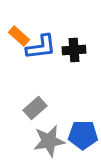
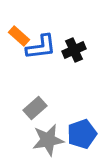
black cross: rotated 20 degrees counterclockwise
blue pentagon: moved 1 px left, 1 px up; rotated 20 degrees counterclockwise
gray star: moved 1 px left, 1 px up
